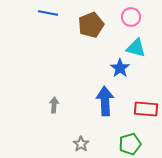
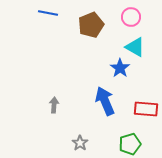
cyan triangle: moved 1 px left, 1 px up; rotated 15 degrees clockwise
blue arrow: rotated 20 degrees counterclockwise
gray star: moved 1 px left, 1 px up
